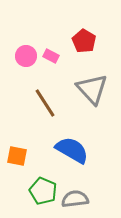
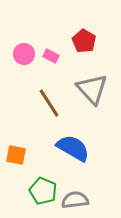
pink circle: moved 2 px left, 2 px up
brown line: moved 4 px right
blue semicircle: moved 1 px right, 2 px up
orange square: moved 1 px left, 1 px up
gray semicircle: moved 1 px down
